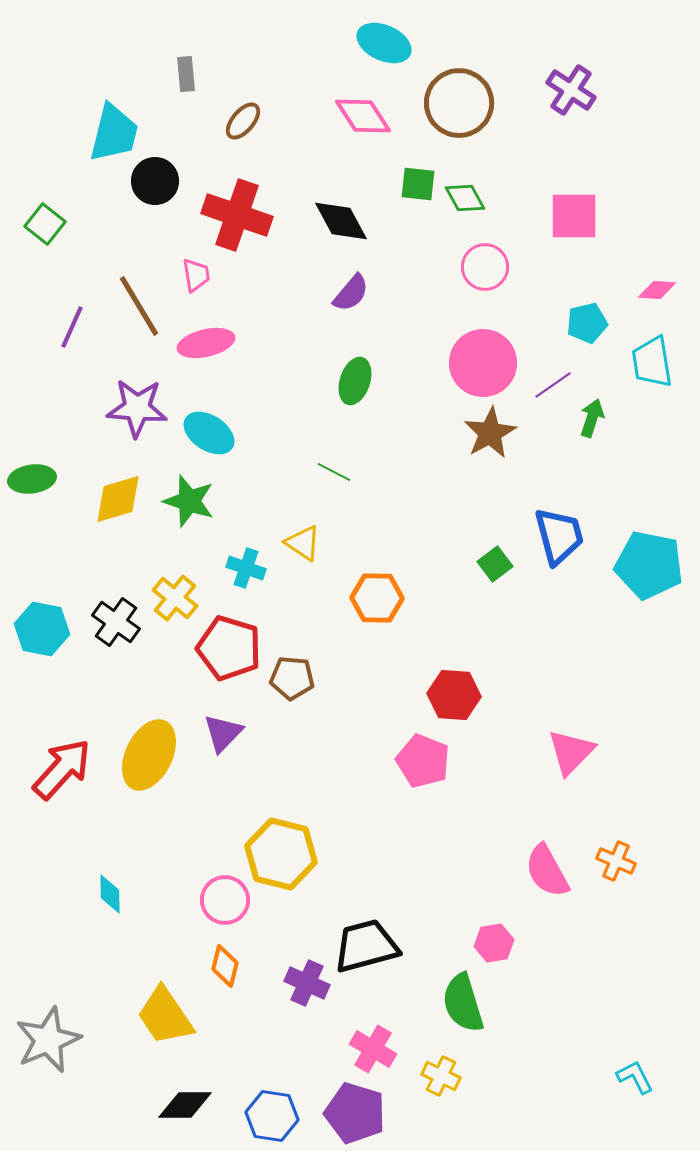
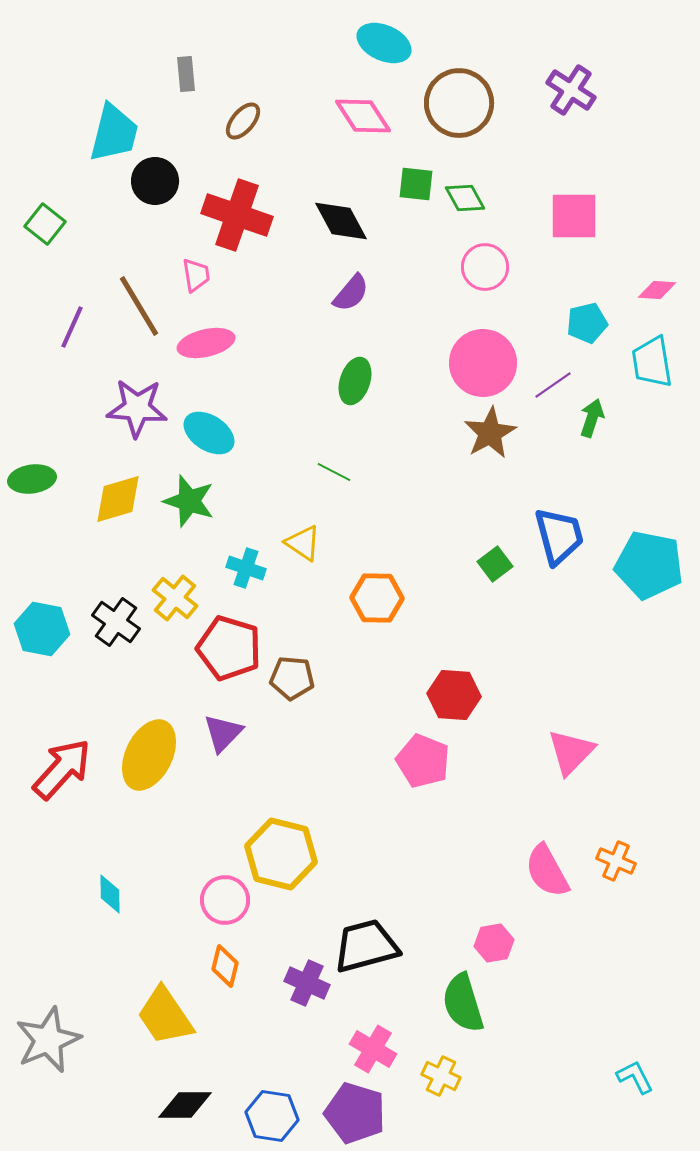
green square at (418, 184): moved 2 px left
